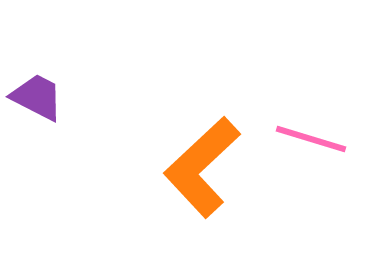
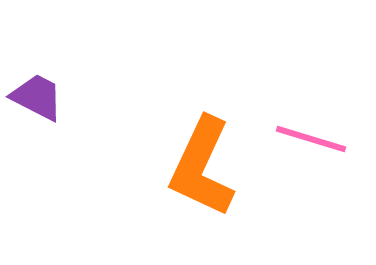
orange L-shape: rotated 22 degrees counterclockwise
